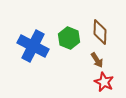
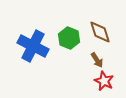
brown diamond: rotated 20 degrees counterclockwise
red star: moved 1 px up
